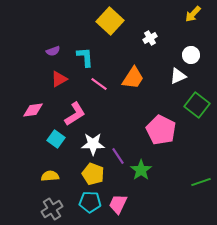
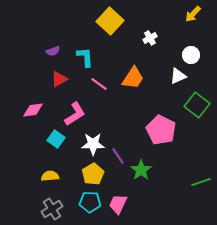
yellow pentagon: rotated 20 degrees clockwise
